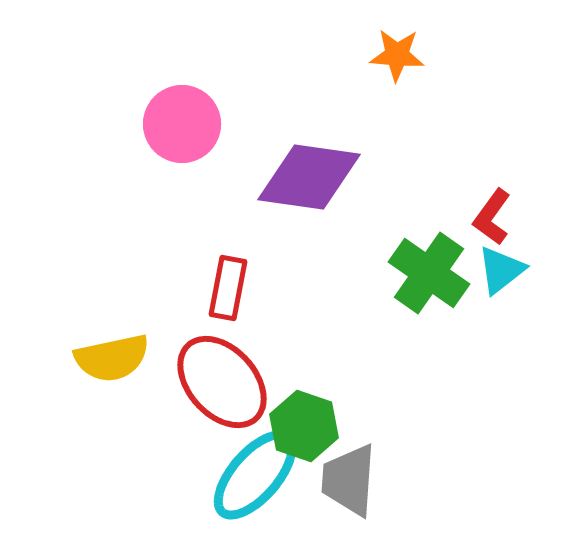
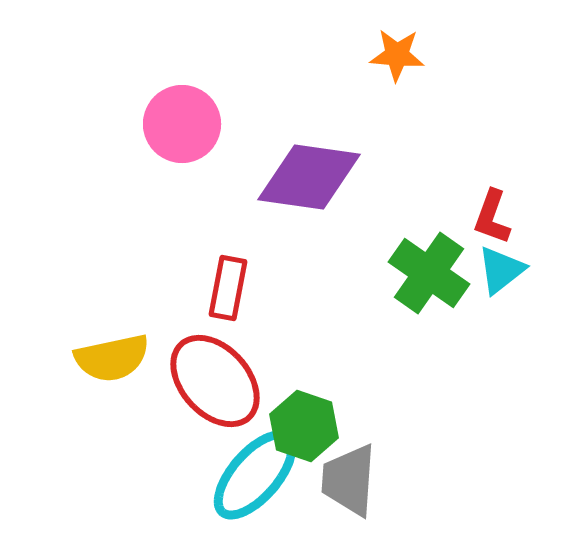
red L-shape: rotated 16 degrees counterclockwise
red ellipse: moved 7 px left, 1 px up
